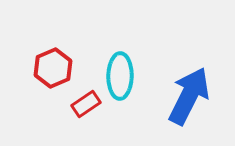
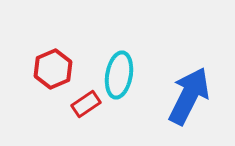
red hexagon: moved 1 px down
cyan ellipse: moved 1 px left, 1 px up; rotated 9 degrees clockwise
